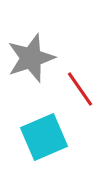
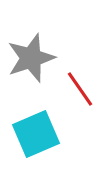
cyan square: moved 8 px left, 3 px up
